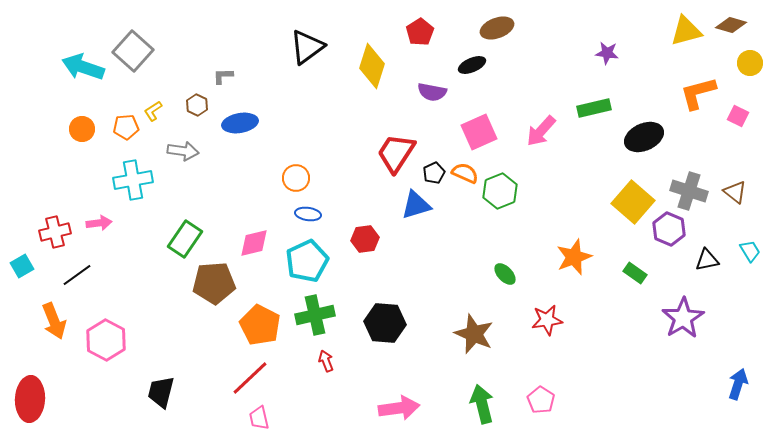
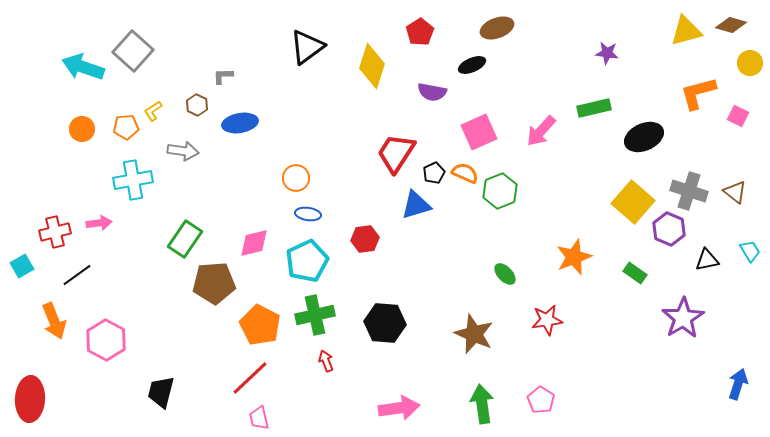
green arrow at (482, 404): rotated 6 degrees clockwise
